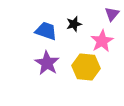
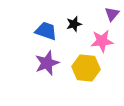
pink star: rotated 25 degrees clockwise
purple star: rotated 20 degrees clockwise
yellow hexagon: moved 1 px down
